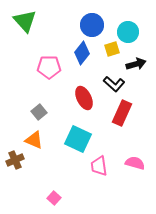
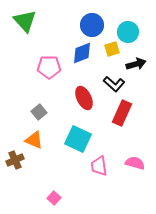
blue diamond: rotated 30 degrees clockwise
